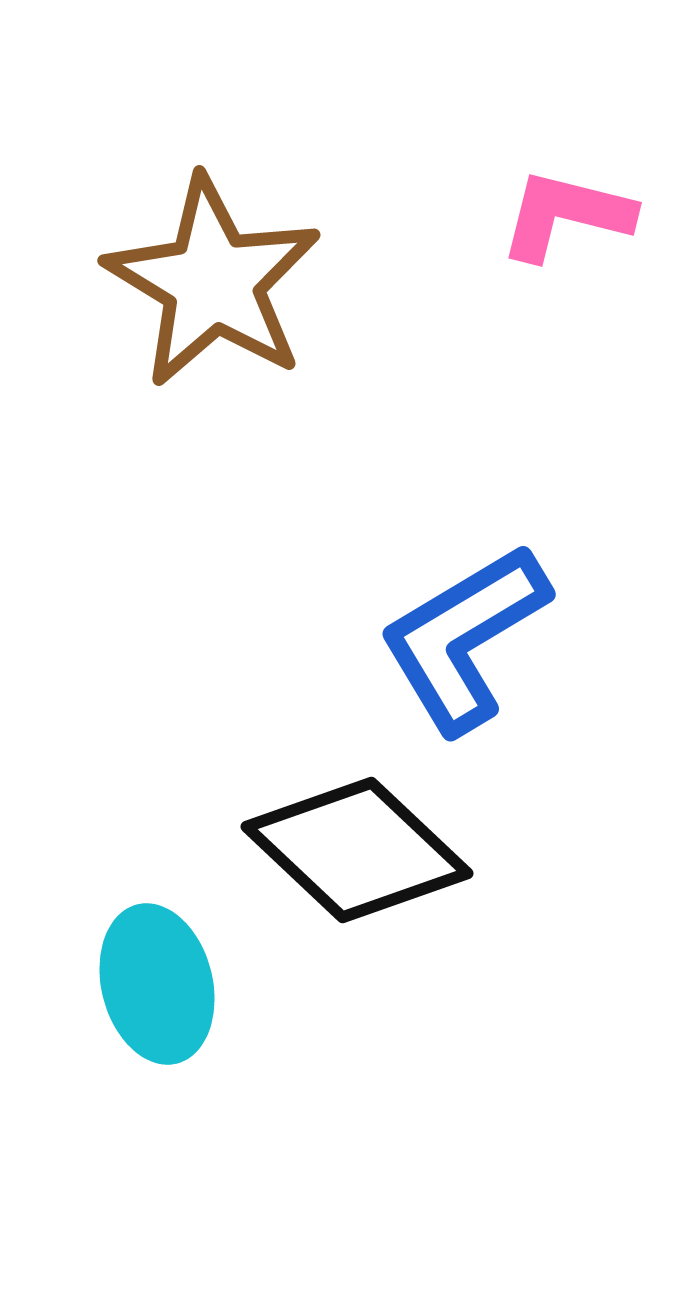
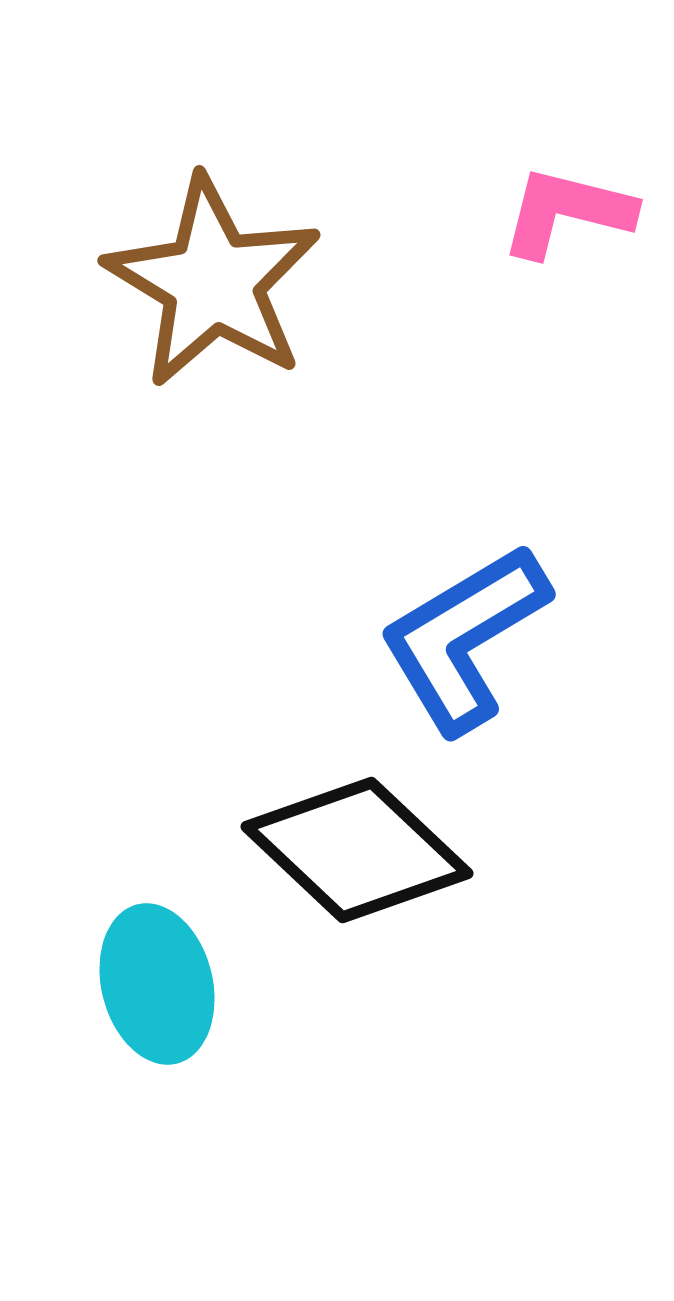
pink L-shape: moved 1 px right, 3 px up
